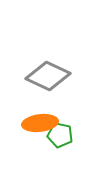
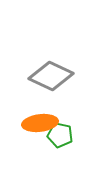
gray diamond: moved 3 px right
